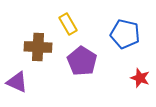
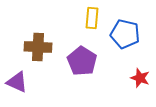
yellow rectangle: moved 24 px right, 6 px up; rotated 35 degrees clockwise
